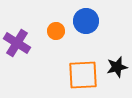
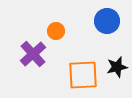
blue circle: moved 21 px right
purple cross: moved 16 px right, 11 px down; rotated 16 degrees clockwise
